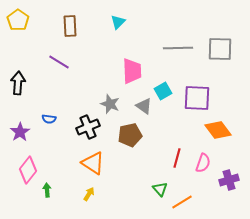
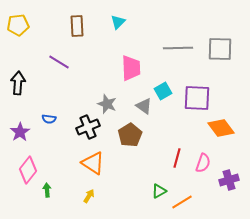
yellow pentagon: moved 5 px down; rotated 30 degrees clockwise
brown rectangle: moved 7 px right
pink trapezoid: moved 1 px left, 3 px up
gray star: moved 3 px left
orange diamond: moved 3 px right, 2 px up
brown pentagon: rotated 20 degrees counterclockwise
green triangle: moved 1 px left, 2 px down; rotated 42 degrees clockwise
yellow arrow: moved 2 px down
